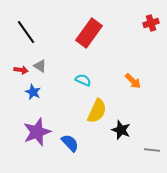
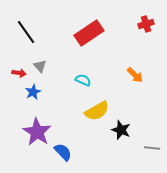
red cross: moved 5 px left, 1 px down
red rectangle: rotated 20 degrees clockwise
gray triangle: rotated 16 degrees clockwise
red arrow: moved 2 px left, 3 px down
orange arrow: moved 2 px right, 6 px up
blue star: rotated 21 degrees clockwise
yellow semicircle: rotated 35 degrees clockwise
purple star: rotated 20 degrees counterclockwise
blue semicircle: moved 7 px left, 9 px down
gray line: moved 2 px up
